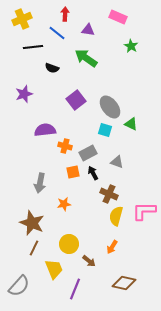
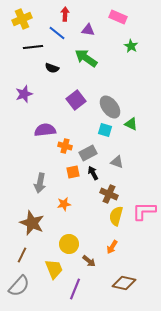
brown line: moved 12 px left, 7 px down
